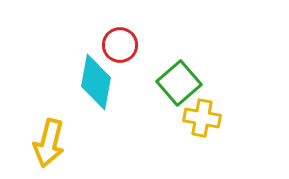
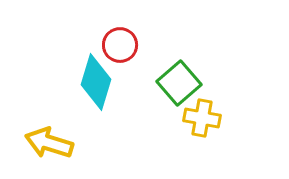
cyan diamond: rotated 6 degrees clockwise
yellow arrow: rotated 93 degrees clockwise
